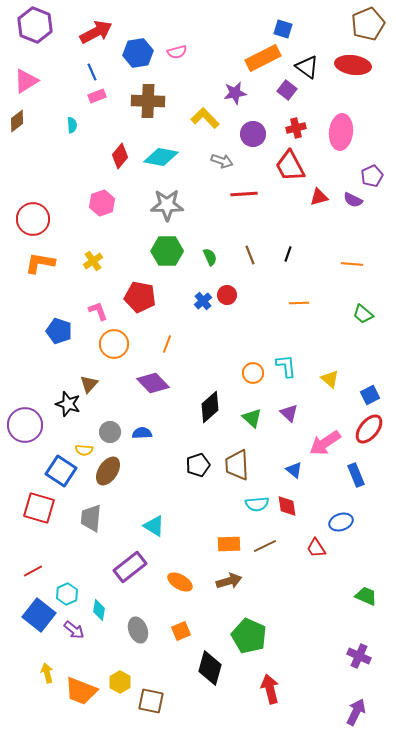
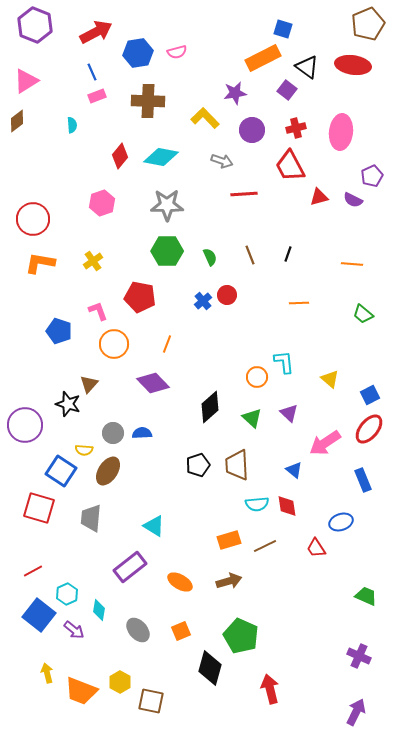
purple circle at (253, 134): moved 1 px left, 4 px up
cyan L-shape at (286, 366): moved 2 px left, 4 px up
orange circle at (253, 373): moved 4 px right, 4 px down
gray circle at (110, 432): moved 3 px right, 1 px down
blue rectangle at (356, 475): moved 7 px right, 5 px down
orange rectangle at (229, 544): moved 4 px up; rotated 15 degrees counterclockwise
gray ellipse at (138, 630): rotated 20 degrees counterclockwise
green pentagon at (249, 636): moved 8 px left
